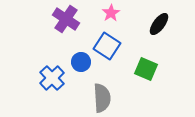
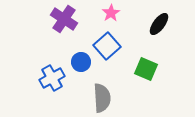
purple cross: moved 2 px left
blue square: rotated 16 degrees clockwise
blue cross: rotated 15 degrees clockwise
